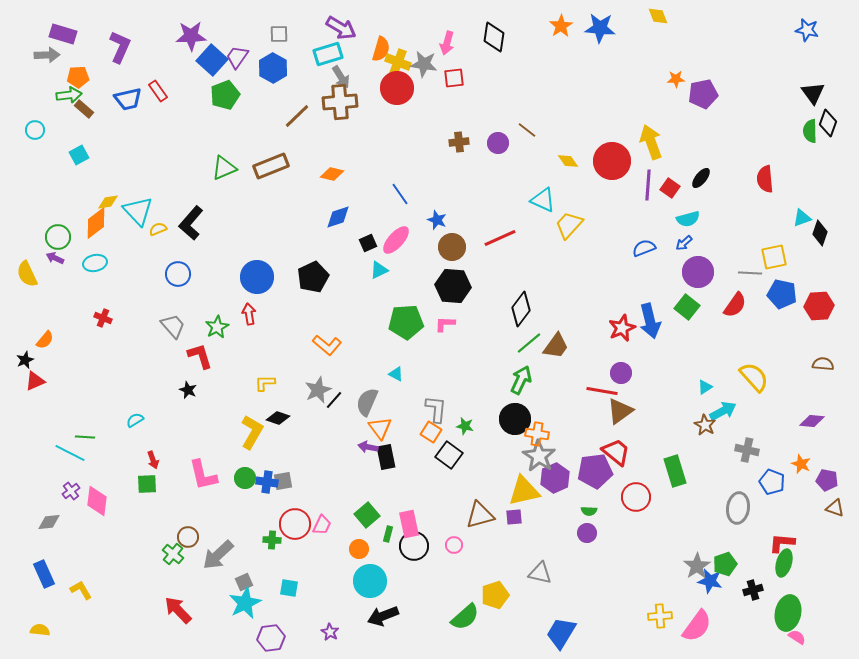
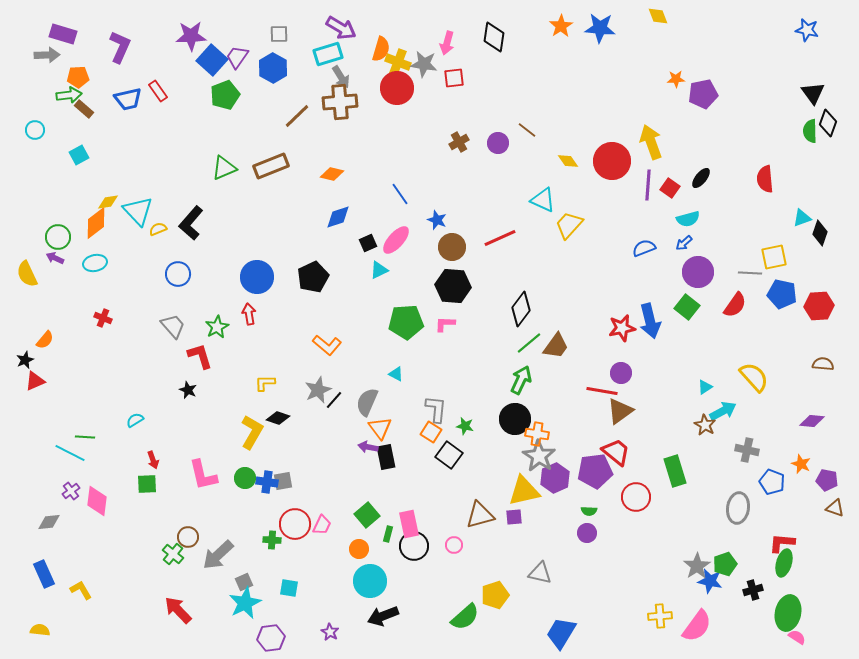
brown cross at (459, 142): rotated 24 degrees counterclockwise
red star at (622, 328): rotated 12 degrees clockwise
